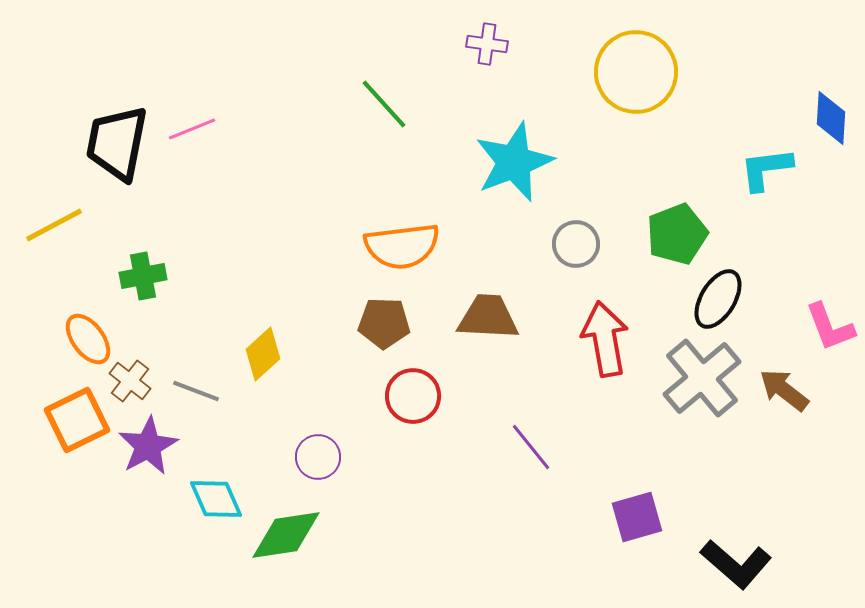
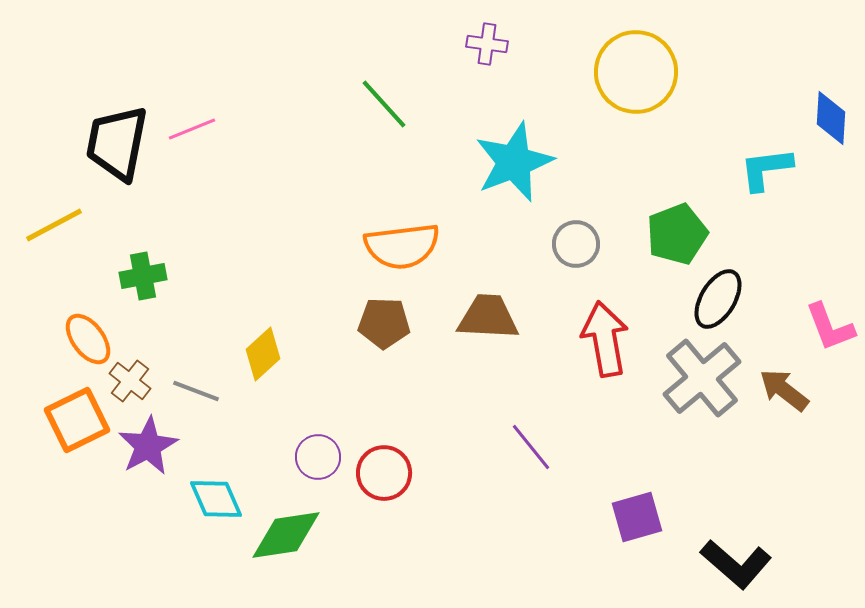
red circle: moved 29 px left, 77 px down
